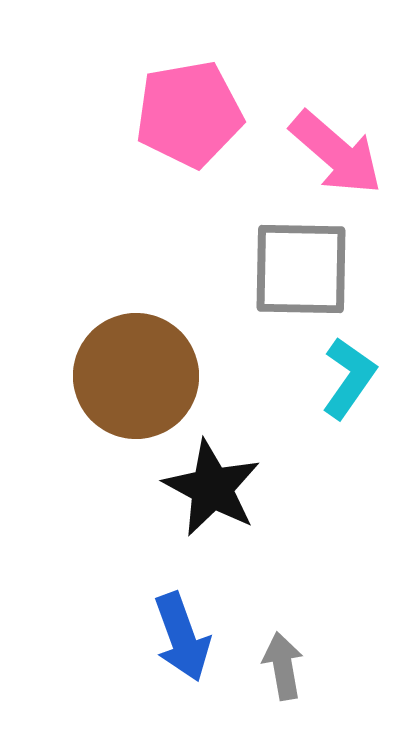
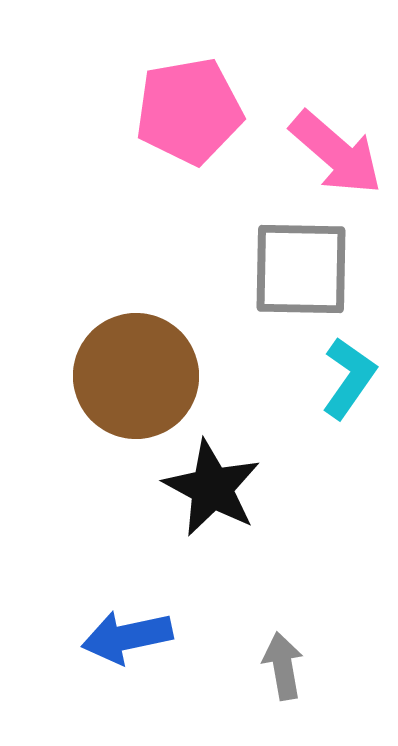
pink pentagon: moved 3 px up
blue arrow: moved 55 px left; rotated 98 degrees clockwise
